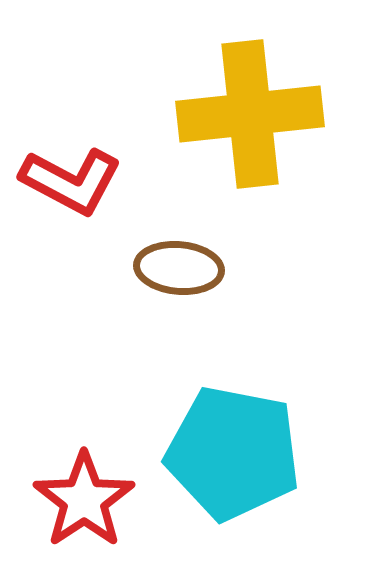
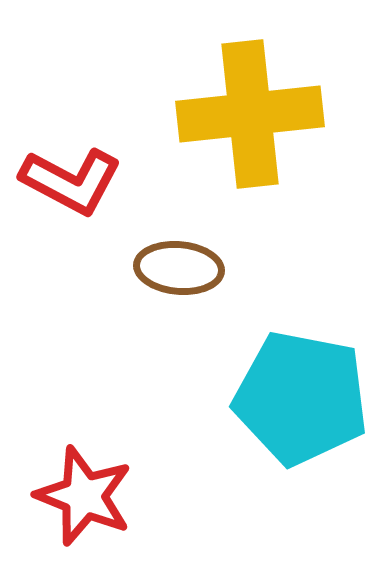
cyan pentagon: moved 68 px right, 55 px up
red star: moved 4 px up; rotated 16 degrees counterclockwise
